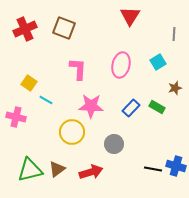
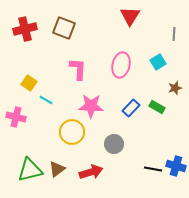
red cross: rotated 10 degrees clockwise
